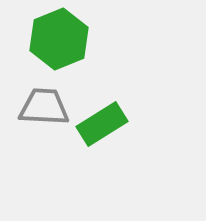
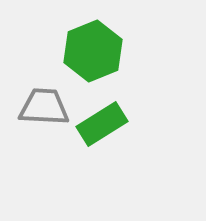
green hexagon: moved 34 px right, 12 px down
